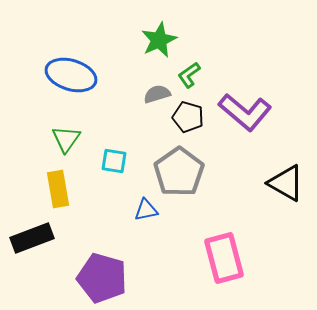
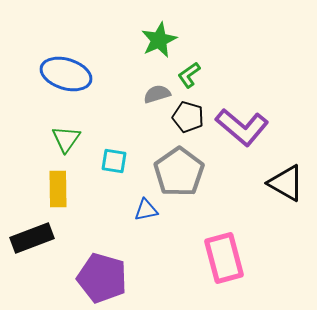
blue ellipse: moved 5 px left, 1 px up
purple L-shape: moved 3 px left, 15 px down
yellow rectangle: rotated 9 degrees clockwise
